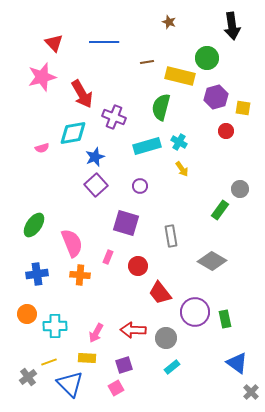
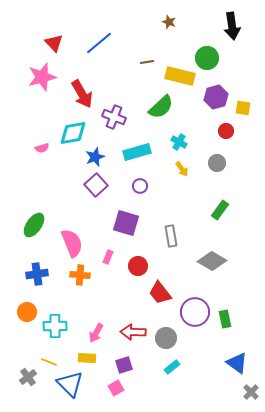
blue line at (104, 42): moved 5 px left, 1 px down; rotated 40 degrees counterclockwise
green semicircle at (161, 107): rotated 148 degrees counterclockwise
cyan rectangle at (147, 146): moved 10 px left, 6 px down
gray circle at (240, 189): moved 23 px left, 26 px up
orange circle at (27, 314): moved 2 px up
red arrow at (133, 330): moved 2 px down
yellow line at (49, 362): rotated 42 degrees clockwise
